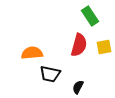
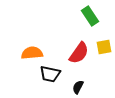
red semicircle: moved 8 px down; rotated 20 degrees clockwise
